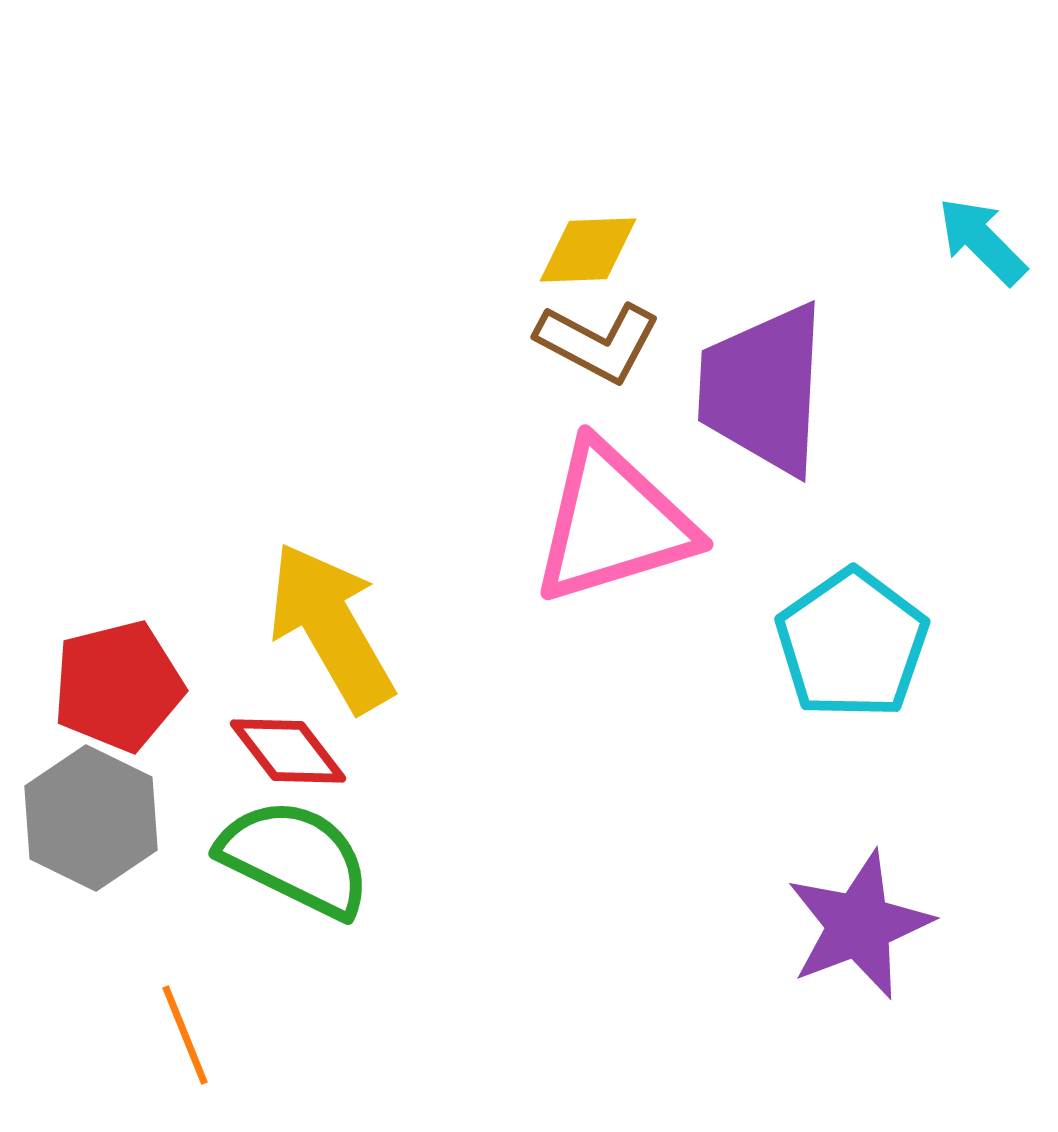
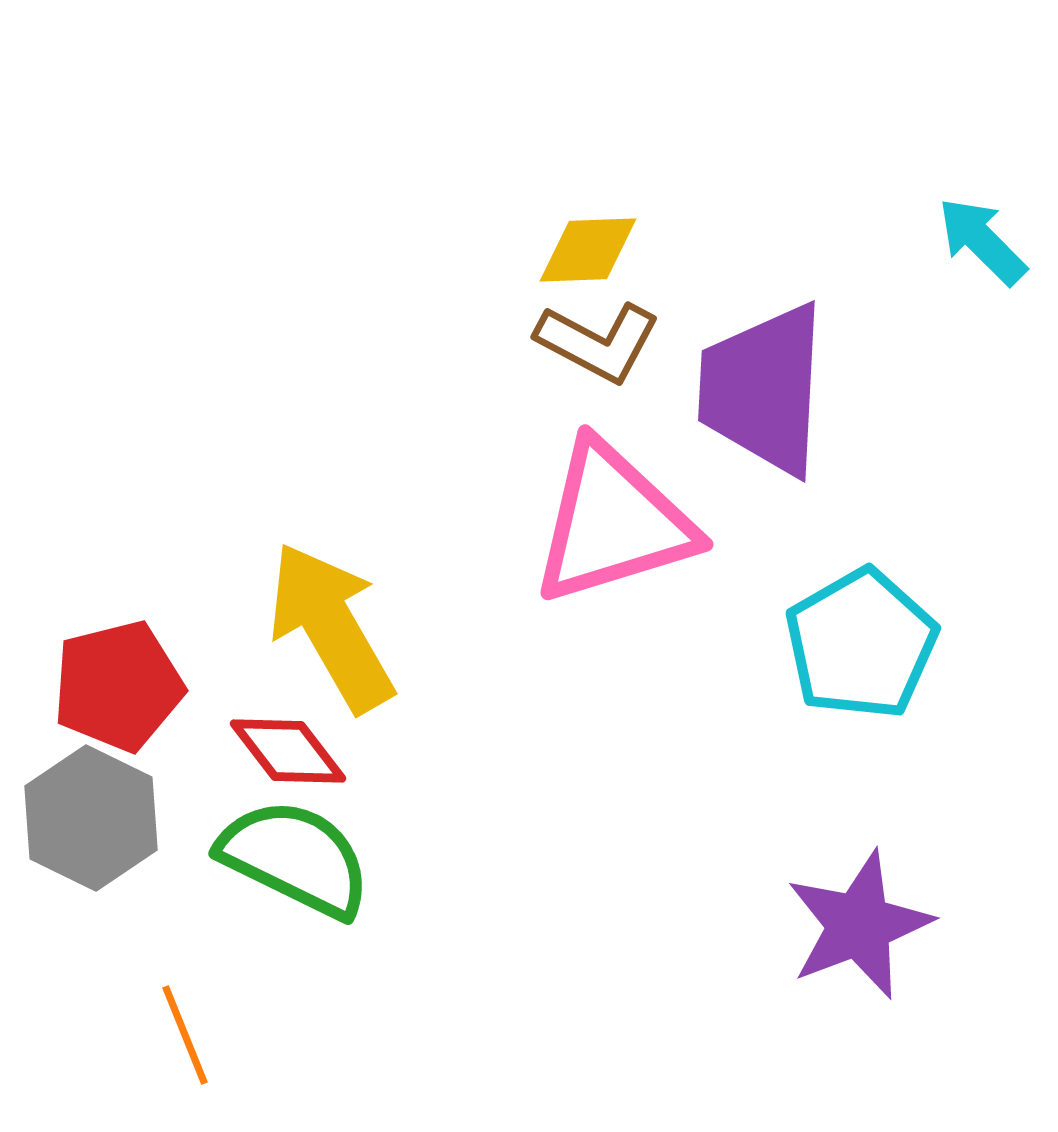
cyan pentagon: moved 9 px right; rotated 5 degrees clockwise
